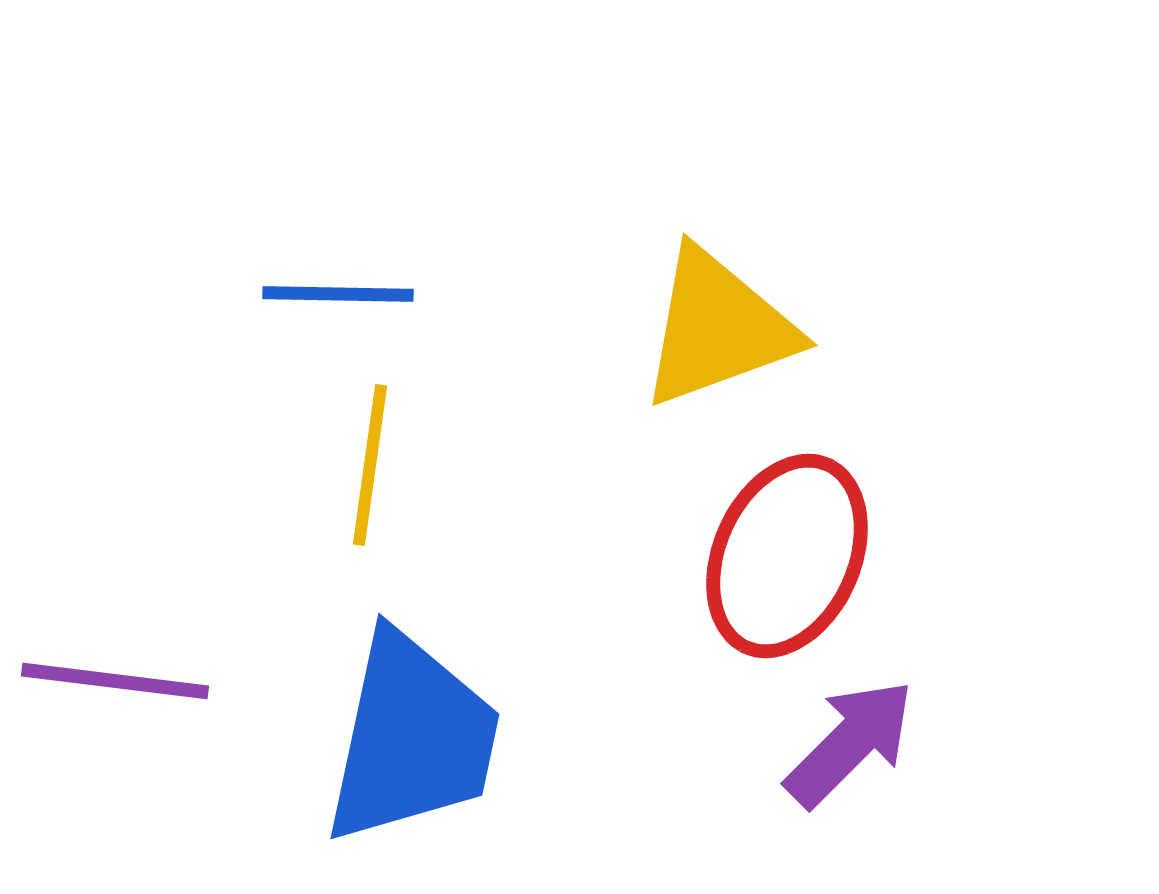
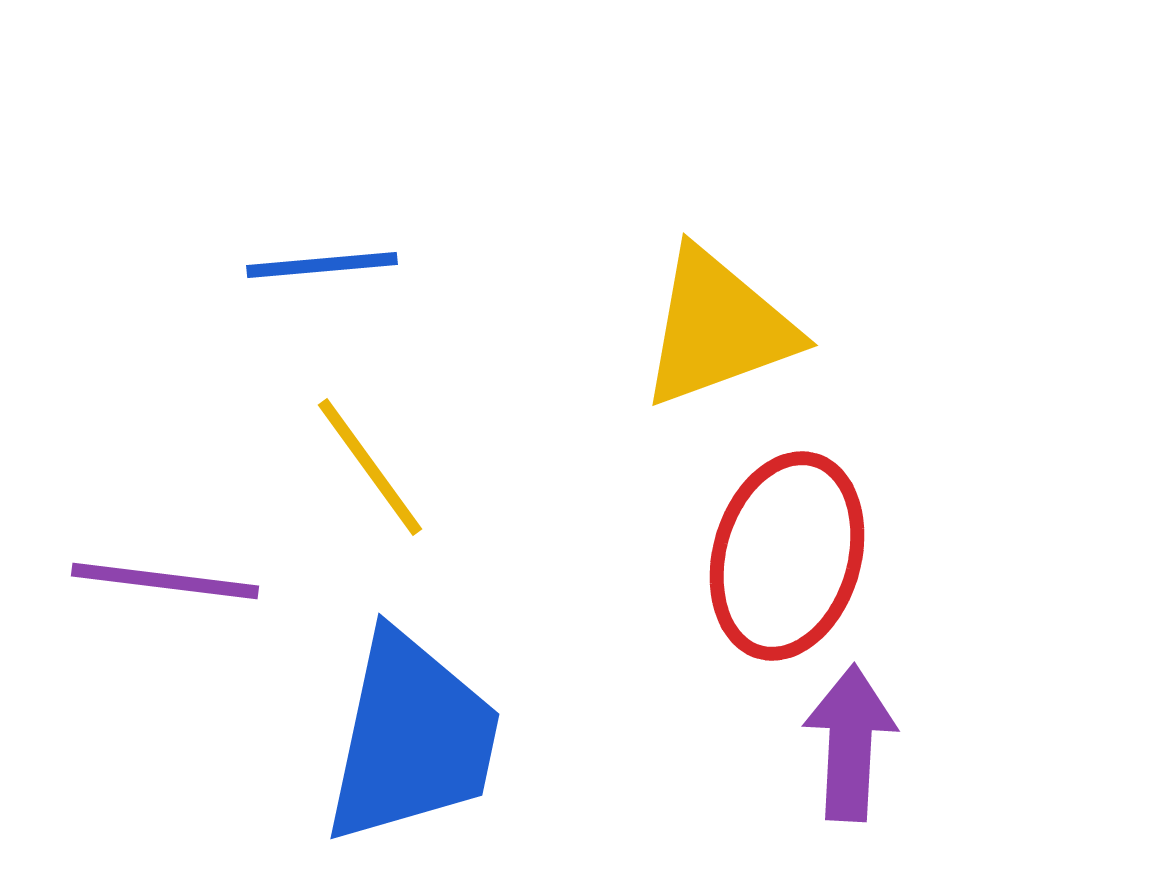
blue line: moved 16 px left, 29 px up; rotated 6 degrees counterclockwise
yellow line: moved 2 px down; rotated 44 degrees counterclockwise
red ellipse: rotated 8 degrees counterclockwise
purple line: moved 50 px right, 100 px up
purple arrow: rotated 42 degrees counterclockwise
